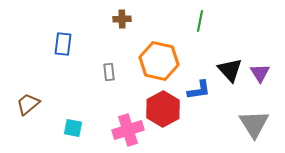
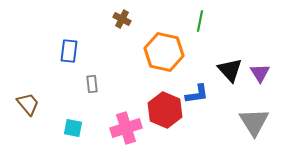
brown cross: rotated 30 degrees clockwise
blue rectangle: moved 6 px right, 7 px down
orange hexagon: moved 5 px right, 9 px up
gray rectangle: moved 17 px left, 12 px down
blue L-shape: moved 2 px left, 4 px down
brown trapezoid: rotated 90 degrees clockwise
red hexagon: moved 2 px right, 1 px down; rotated 8 degrees counterclockwise
gray triangle: moved 2 px up
pink cross: moved 2 px left, 2 px up
